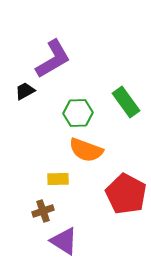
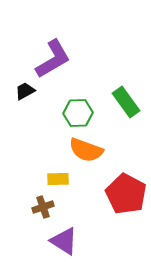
brown cross: moved 4 px up
